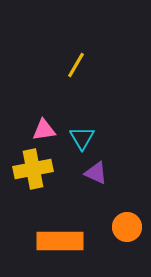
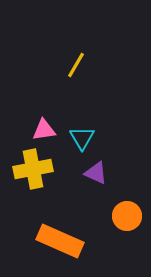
orange circle: moved 11 px up
orange rectangle: rotated 24 degrees clockwise
